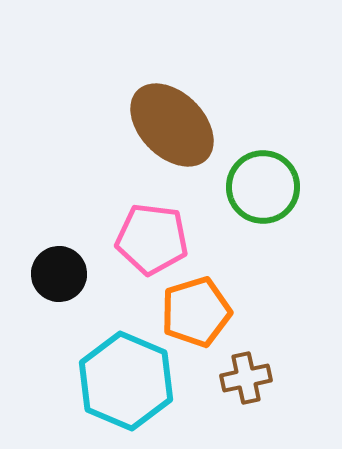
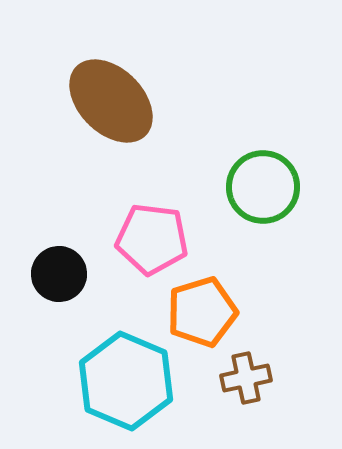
brown ellipse: moved 61 px left, 24 px up
orange pentagon: moved 6 px right
